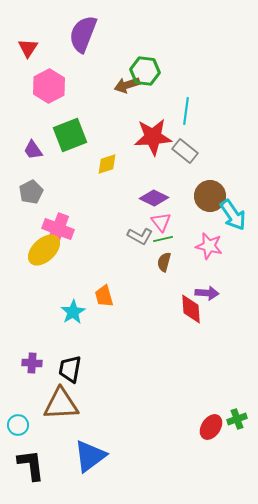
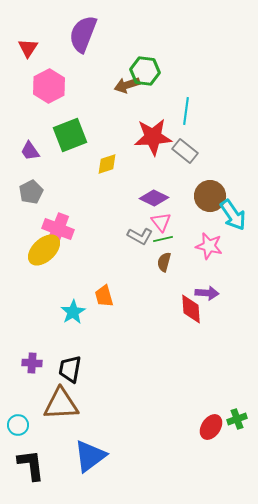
purple trapezoid: moved 3 px left, 1 px down
